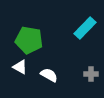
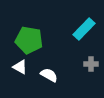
cyan rectangle: moved 1 px left, 1 px down
gray cross: moved 10 px up
